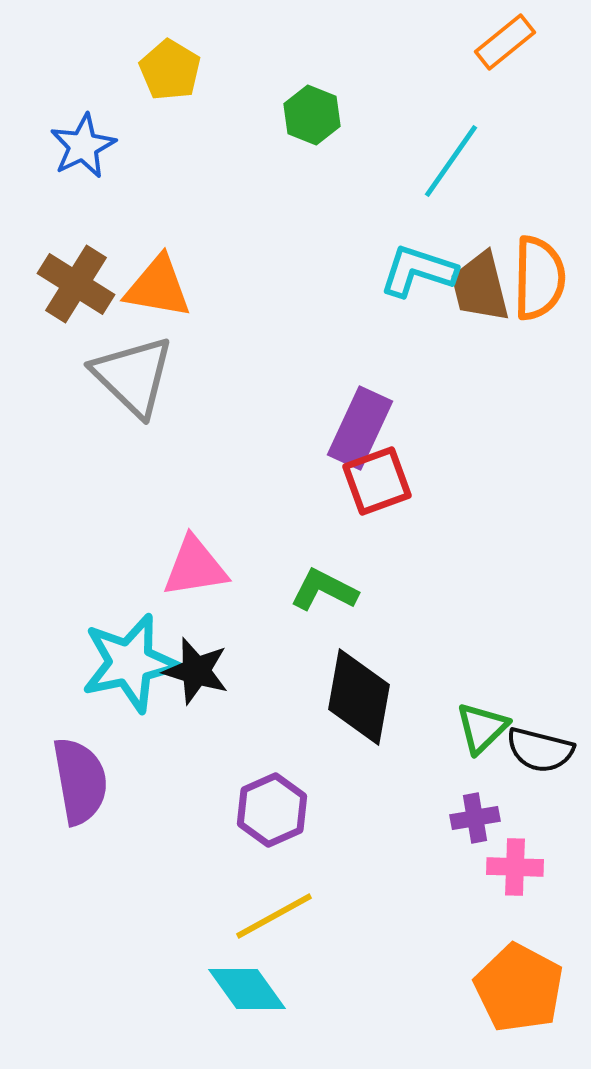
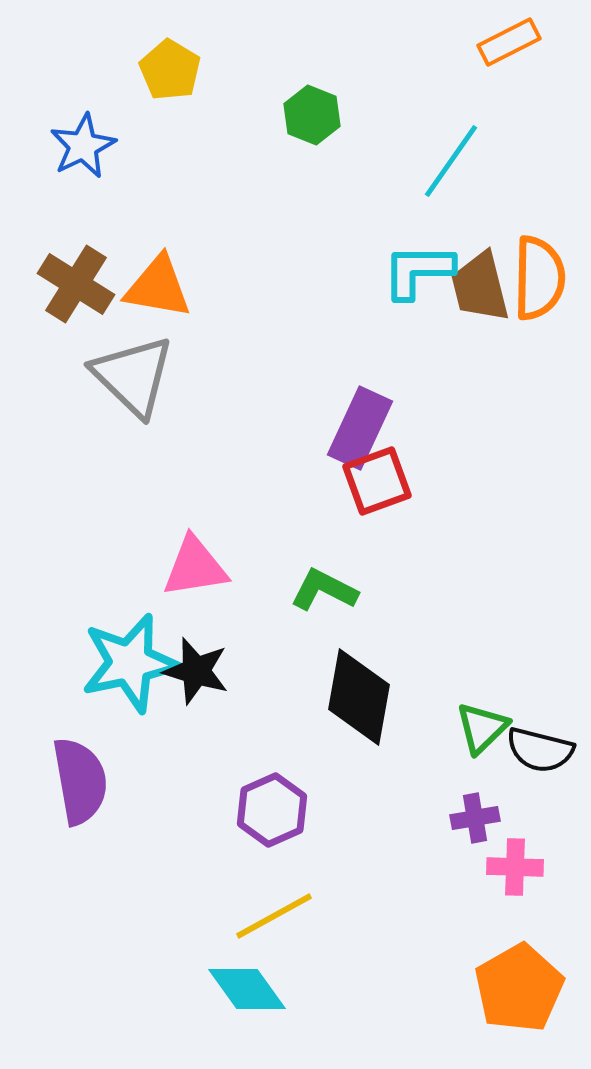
orange rectangle: moved 4 px right; rotated 12 degrees clockwise
cyan L-shape: rotated 18 degrees counterclockwise
orange pentagon: rotated 14 degrees clockwise
